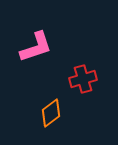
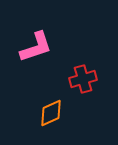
orange diamond: rotated 12 degrees clockwise
